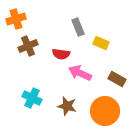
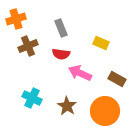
gray rectangle: moved 17 px left, 1 px down
brown star: rotated 18 degrees clockwise
